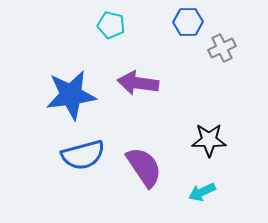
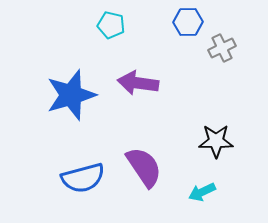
blue star: rotated 9 degrees counterclockwise
black star: moved 7 px right, 1 px down
blue semicircle: moved 23 px down
